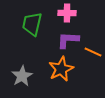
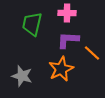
orange line: moved 1 px left, 1 px down; rotated 18 degrees clockwise
gray star: rotated 25 degrees counterclockwise
